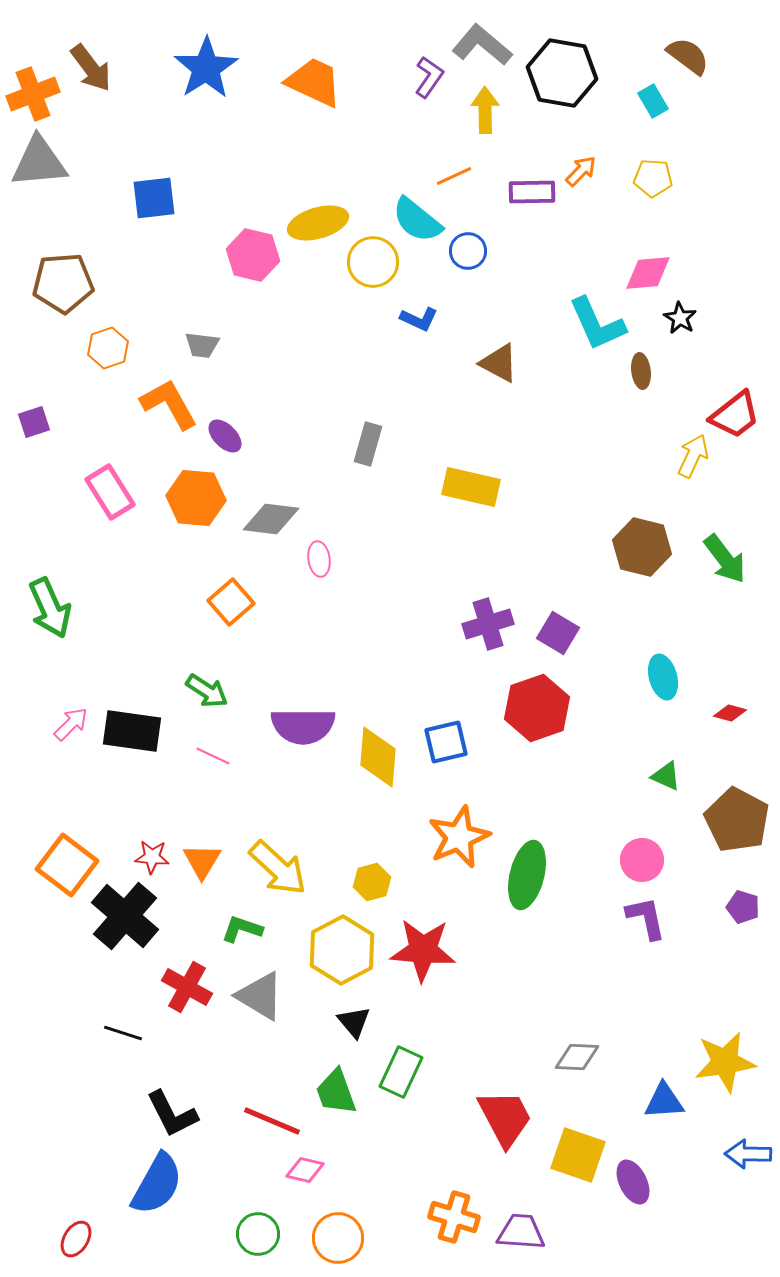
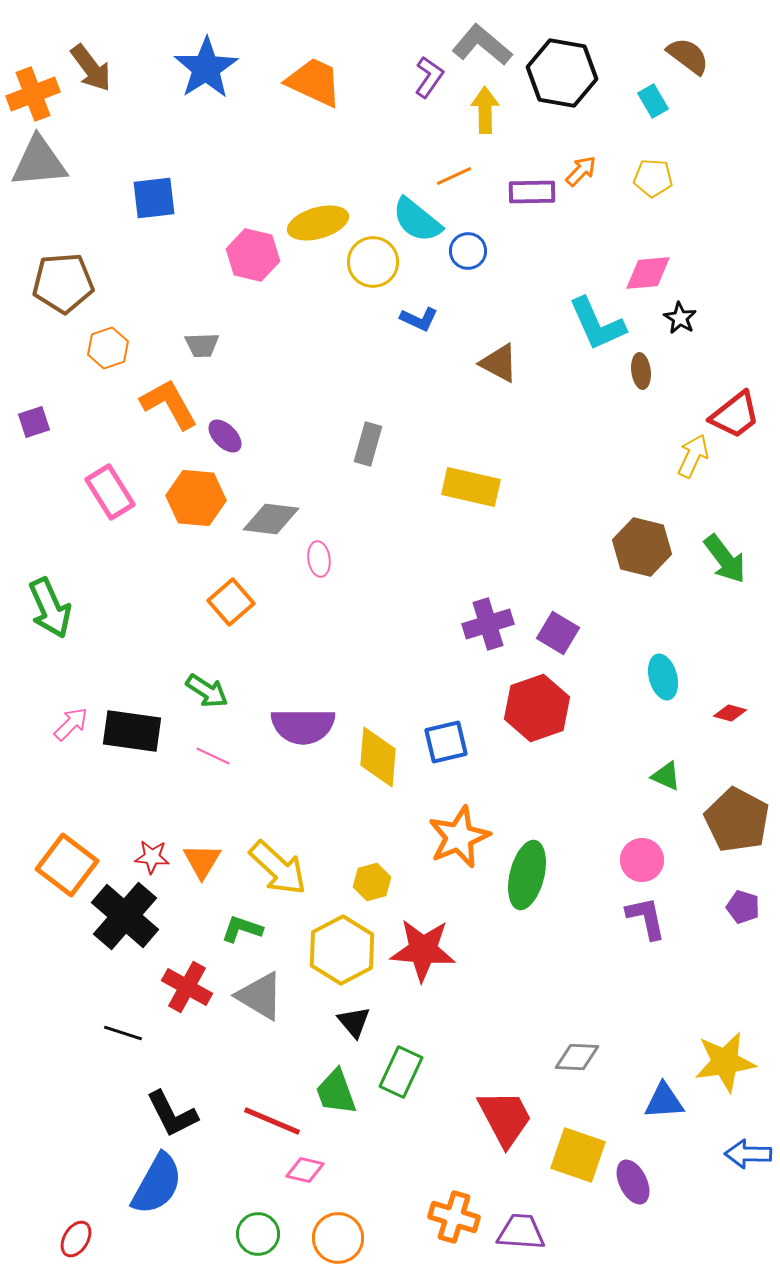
gray trapezoid at (202, 345): rotated 9 degrees counterclockwise
